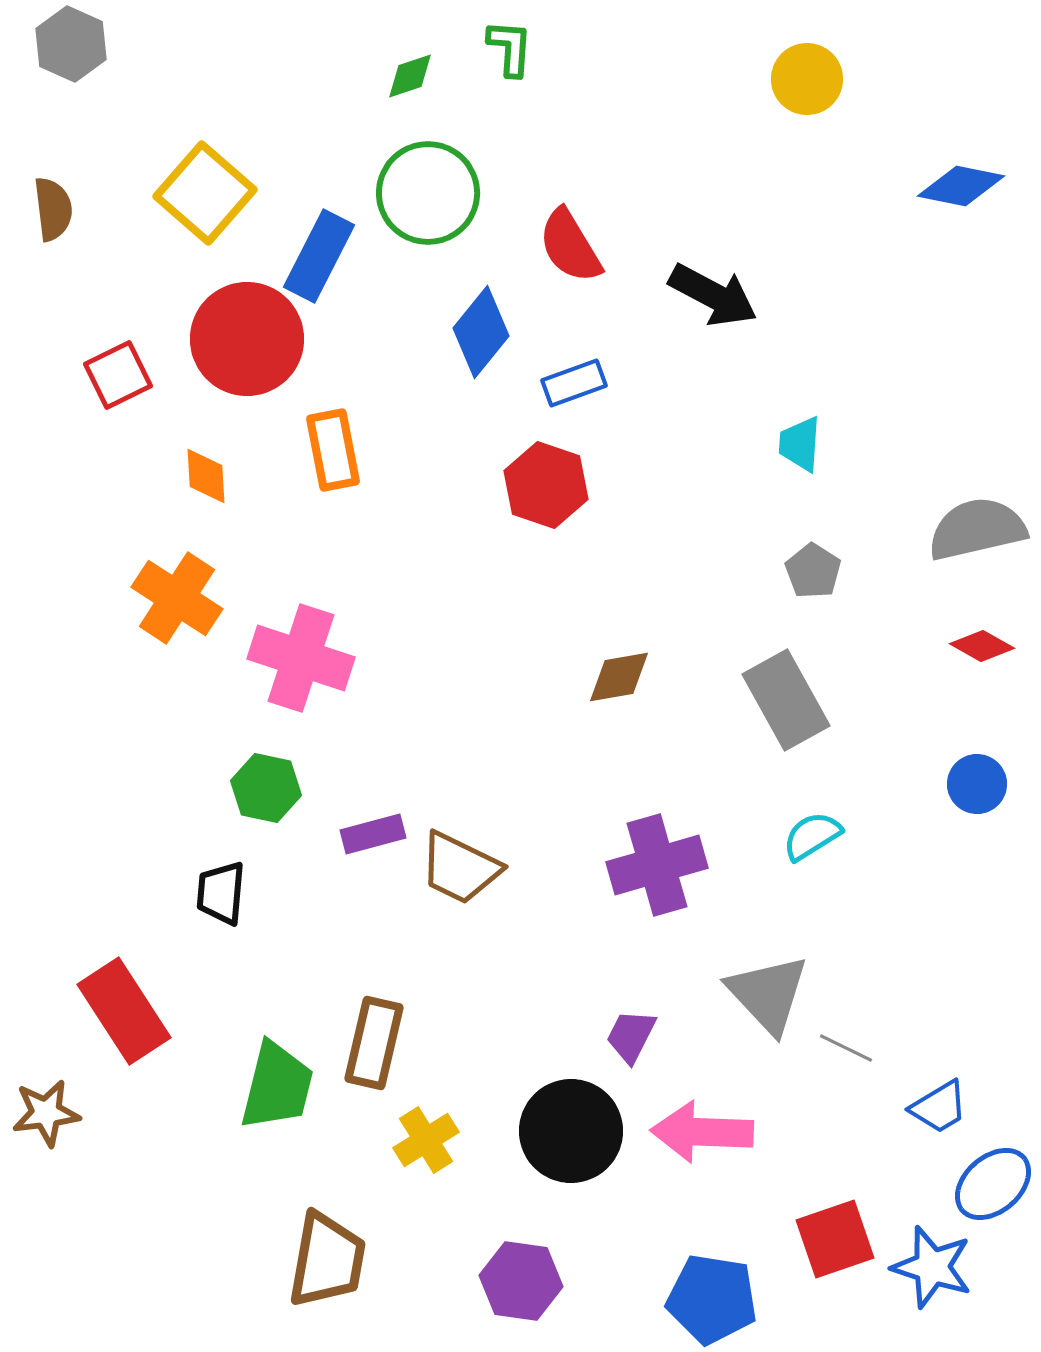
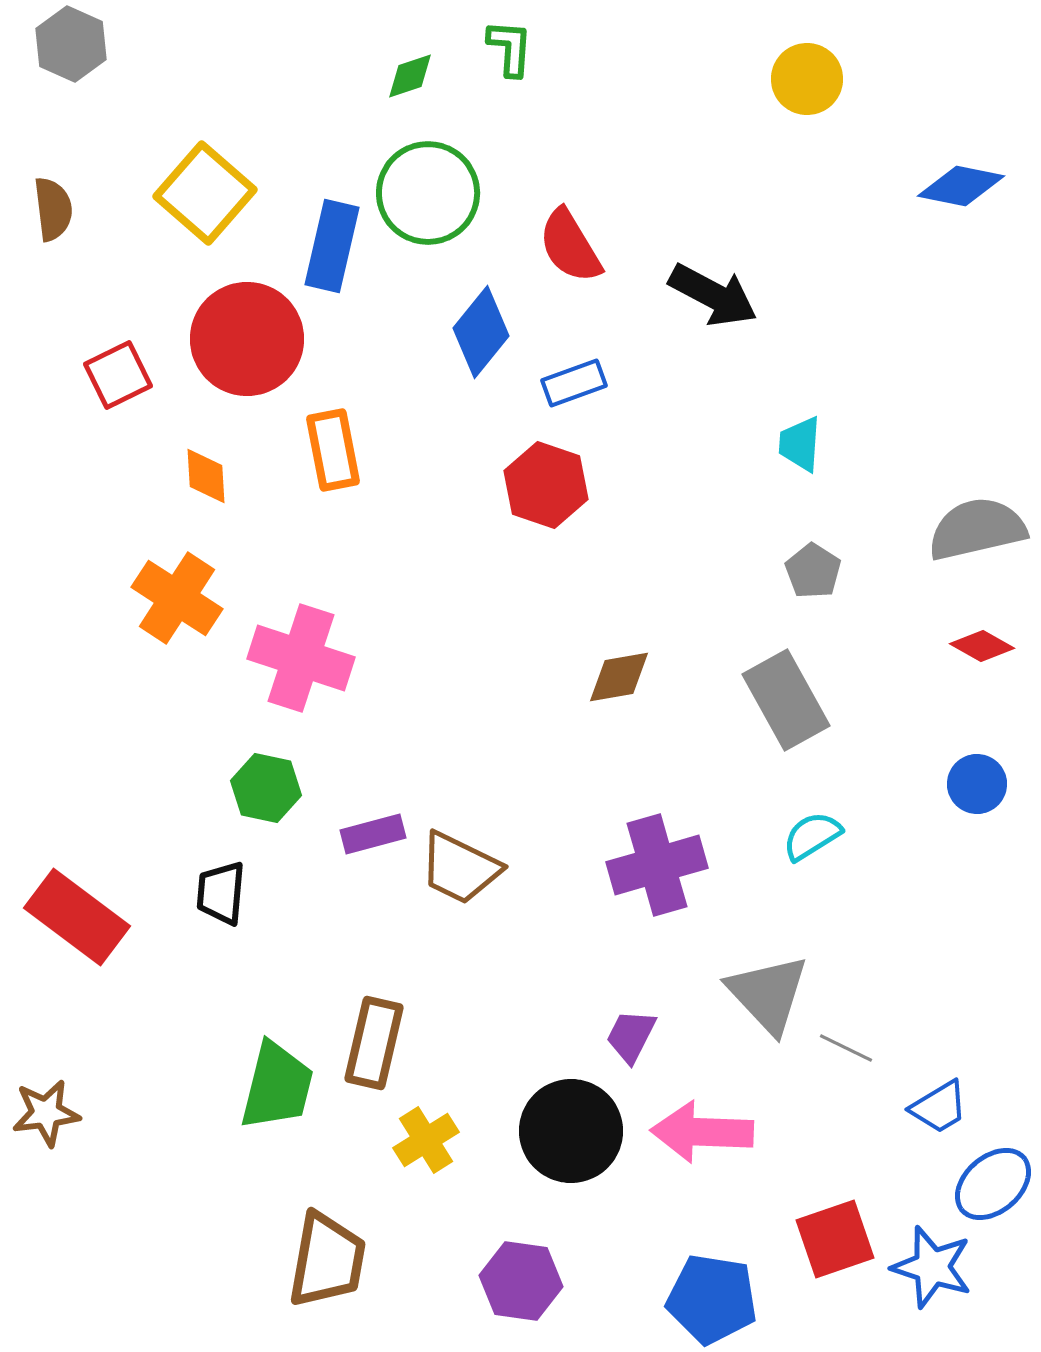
blue rectangle at (319, 256): moved 13 px right, 10 px up; rotated 14 degrees counterclockwise
red rectangle at (124, 1011): moved 47 px left, 94 px up; rotated 20 degrees counterclockwise
